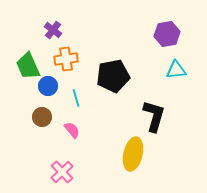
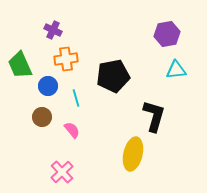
purple cross: rotated 12 degrees counterclockwise
green trapezoid: moved 8 px left, 1 px up
